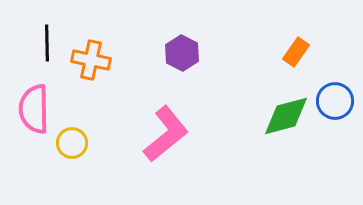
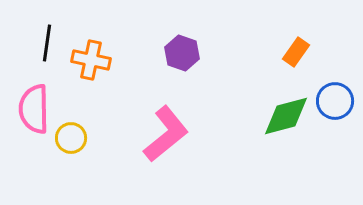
black line: rotated 9 degrees clockwise
purple hexagon: rotated 8 degrees counterclockwise
yellow circle: moved 1 px left, 5 px up
